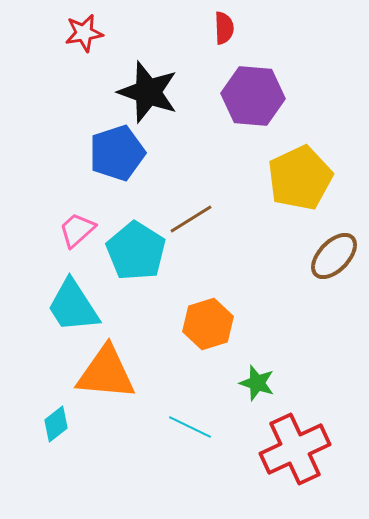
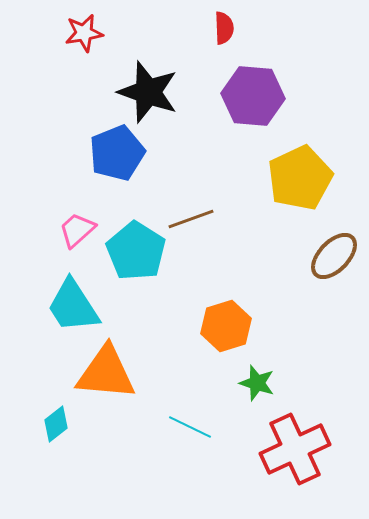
blue pentagon: rotated 4 degrees counterclockwise
brown line: rotated 12 degrees clockwise
orange hexagon: moved 18 px right, 2 px down
